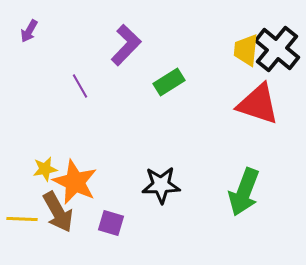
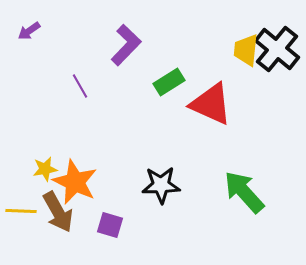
purple arrow: rotated 25 degrees clockwise
red triangle: moved 47 px left; rotated 6 degrees clockwise
green arrow: rotated 117 degrees clockwise
yellow line: moved 1 px left, 8 px up
purple square: moved 1 px left, 2 px down
